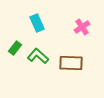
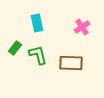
cyan rectangle: rotated 12 degrees clockwise
green L-shape: moved 1 px up; rotated 35 degrees clockwise
